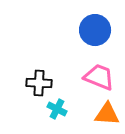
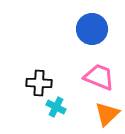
blue circle: moved 3 px left, 1 px up
cyan cross: moved 1 px left, 2 px up
orange triangle: rotated 48 degrees counterclockwise
